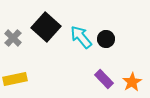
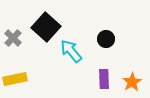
cyan arrow: moved 10 px left, 14 px down
purple rectangle: rotated 42 degrees clockwise
